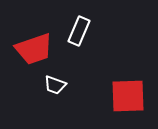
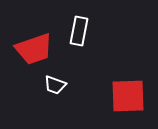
white rectangle: rotated 12 degrees counterclockwise
